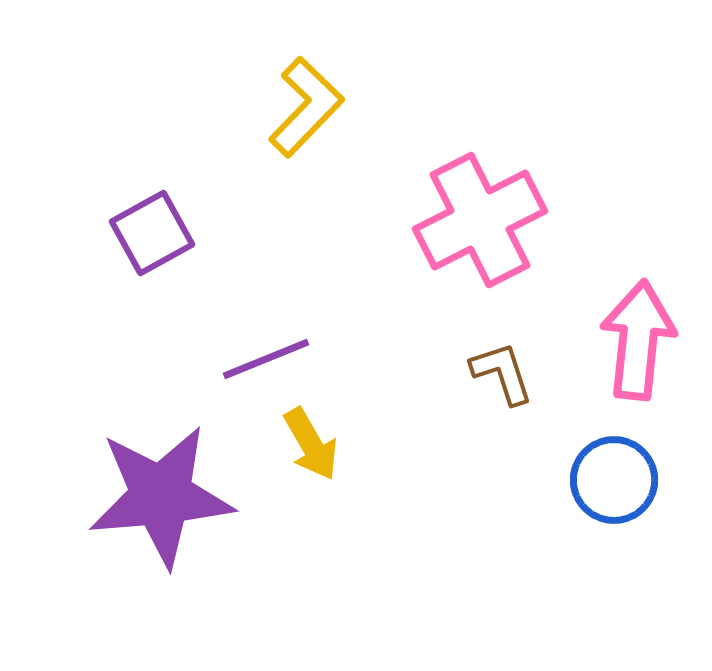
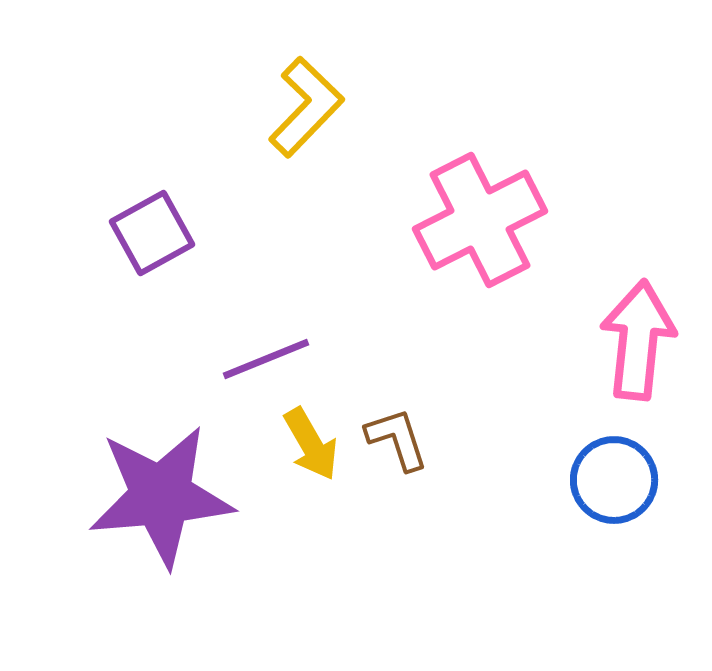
brown L-shape: moved 105 px left, 66 px down
